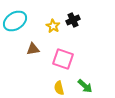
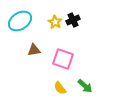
cyan ellipse: moved 5 px right
yellow star: moved 2 px right, 4 px up
brown triangle: moved 1 px right, 1 px down
yellow semicircle: moved 1 px right; rotated 24 degrees counterclockwise
